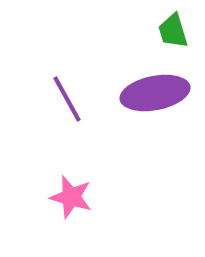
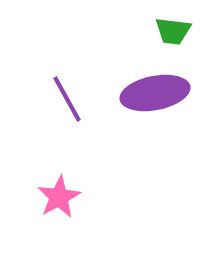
green trapezoid: rotated 66 degrees counterclockwise
pink star: moved 12 px left; rotated 27 degrees clockwise
